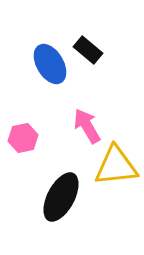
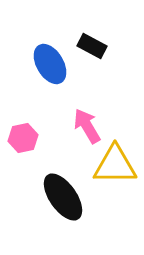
black rectangle: moved 4 px right, 4 px up; rotated 12 degrees counterclockwise
yellow triangle: moved 1 px left, 1 px up; rotated 6 degrees clockwise
black ellipse: moved 2 px right; rotated 63 degrees counterclockwise
